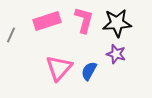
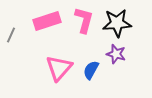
blue semicircle: moved 2 px right, 1 px up
